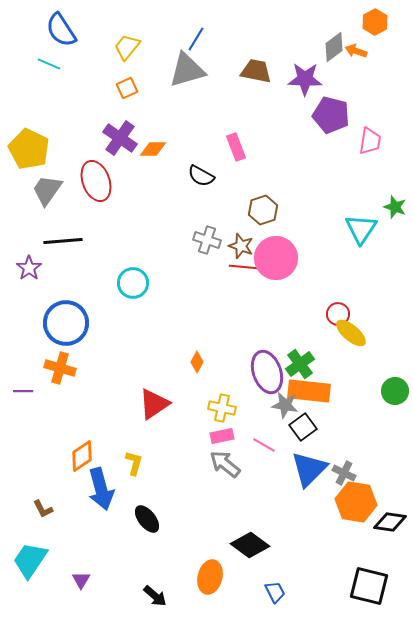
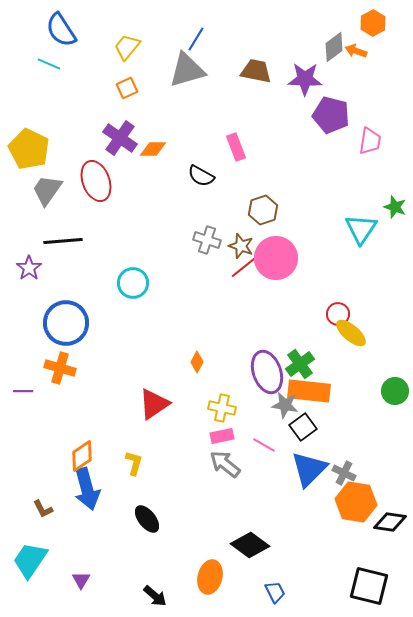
orange hexagon at (375, 22): moved 2 px left, 1 px down
red line at (244, 267): rotated 44 degrees counterclockwise
blue arrow at (101, 489): moved 14 px left
